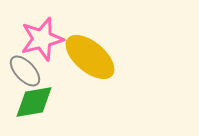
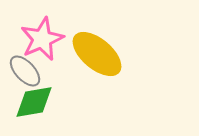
pink star: rotated 9 degrees counterclockwise
yellow ellipse: moved 7 px right, 3 px up
